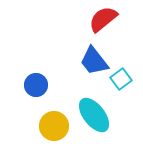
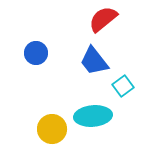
cyan square: moved 2 px right, 7 px down
blue circle: moved 32 px up
cyan ellipse: moved 1 px left, 1 px down; rotated 57 degrees counterclockwise
yellow circle: moved 2 px left, 3 px down
